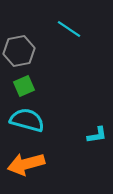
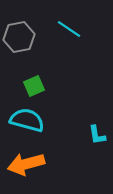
gray hexagon: moved 14 px up
green square: moved 10 px right
cyan L-shape: rotated 90 degrees clockwise
